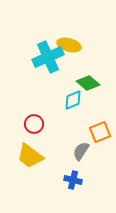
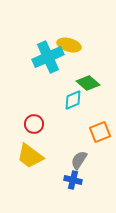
gray semicircle: moved 2 px left, 9 px down
